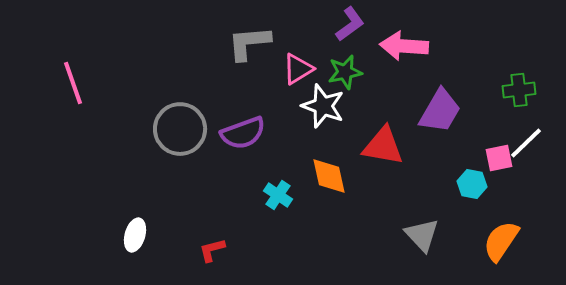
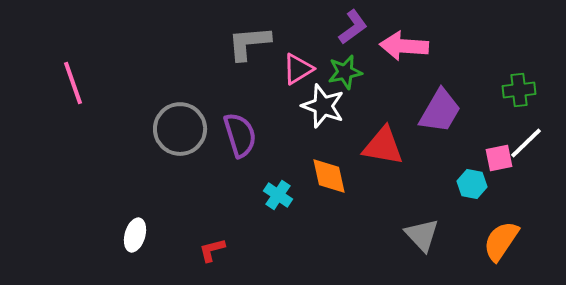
purple L-shape: moved 3 px right, 3 px down
purple semicircle: moved 3 px left, 2 px down; rotated 87 degrees counterclockwise
